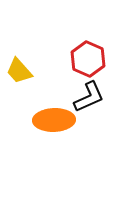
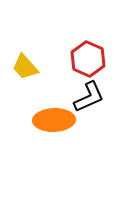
yellow trapezoid: moved 6 px right, 4 px up
